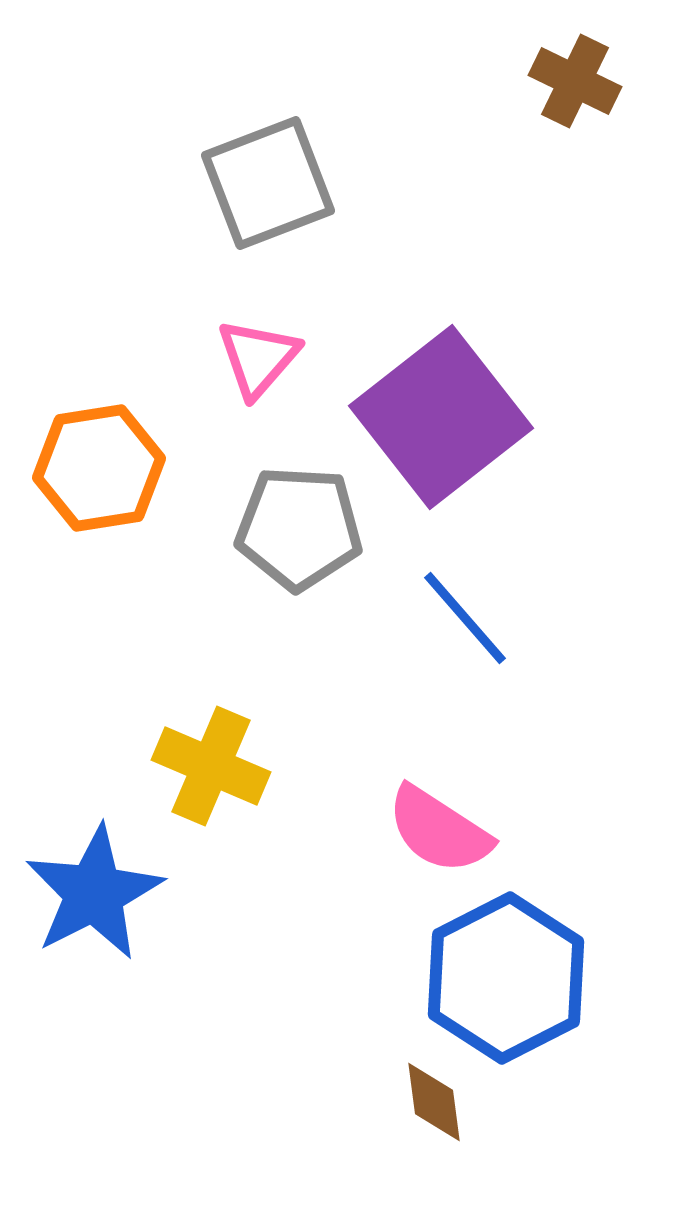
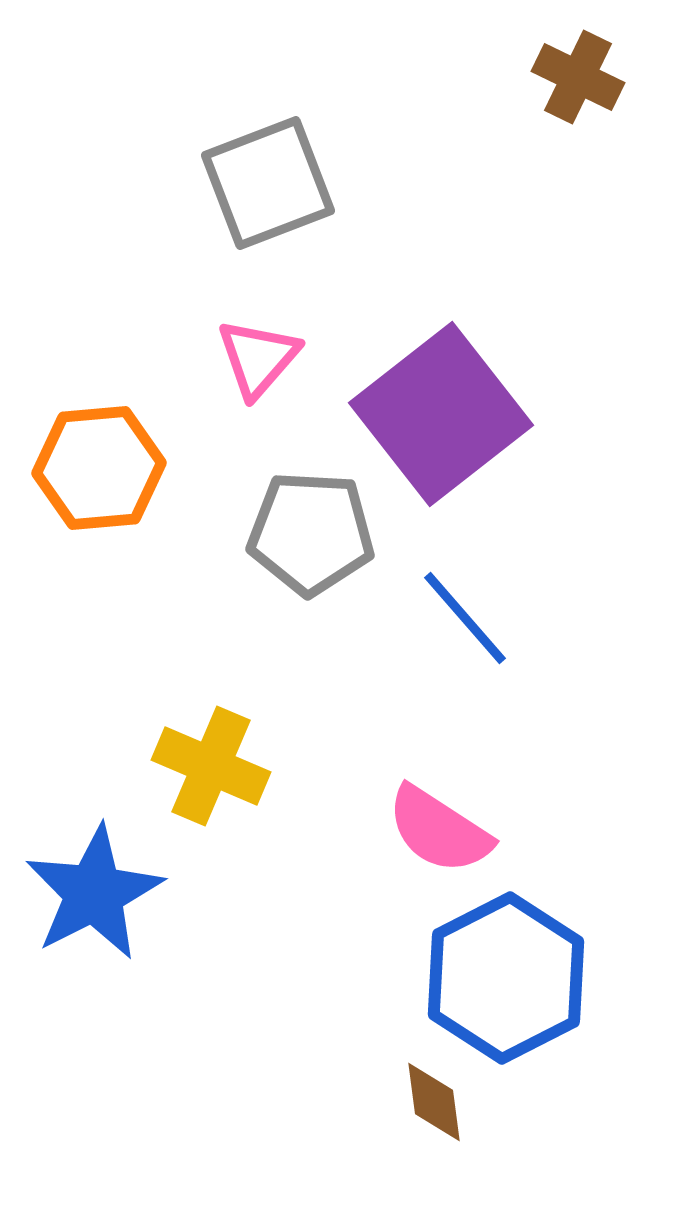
brown cross: moved 3 px right, 4 px up
purple square: moved 3 px up
orange hexagon: rotated 4 degrees clockwise
gray pentagon: moved 12 px right, 5 px down
